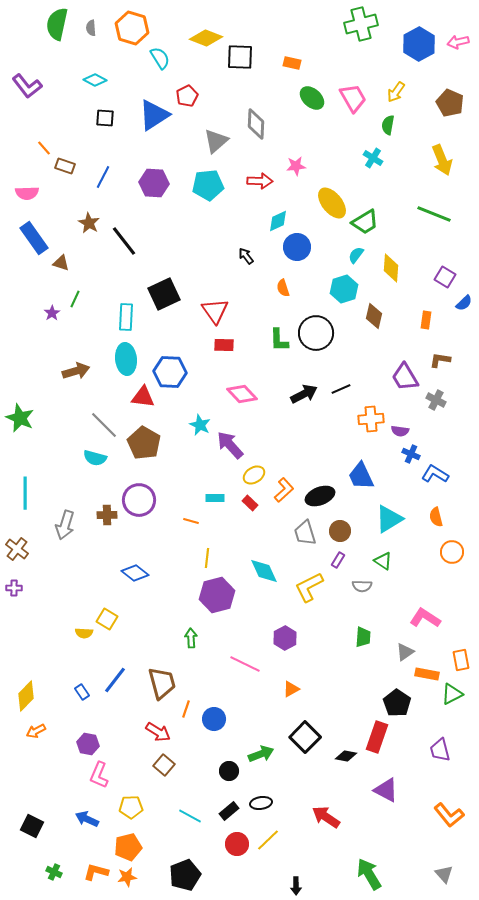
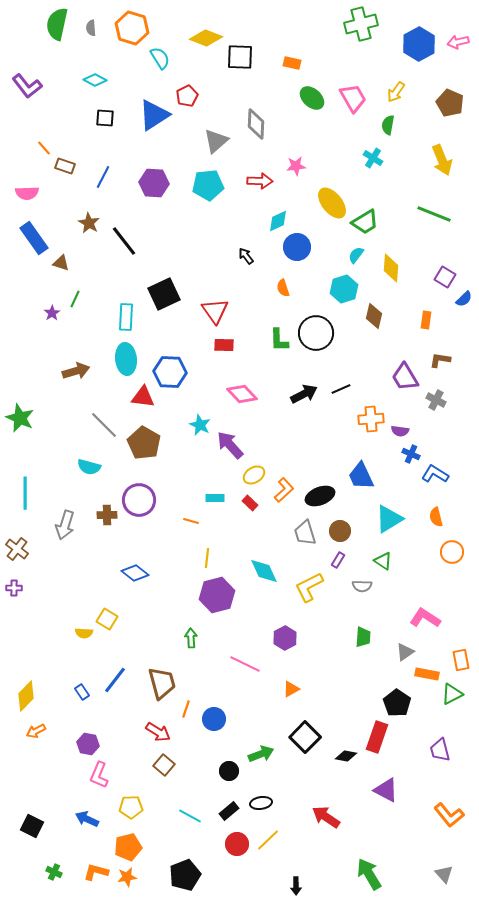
blue semicircle at (464, 303): moved 4 px up
cyan semicircle at (95, 458): moved 6 px left, 9 px down
